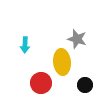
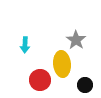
gray star: moved 1 px left, 1 px down; rotated 18 degrees clockwise
yellow ellipse: moved 2 px down
red circle: moved 1 px left, 3 px up
